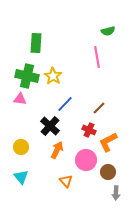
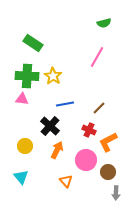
green semicircle: moved 4 px left, 8 px up
green rectangle: moved 3 px left; rotated 60 degrees counterclockwise
pink line: rotated 40 degrees clockwise
green cross: rotated 10 degrees counterclockwise
pink triangle: moved 2 px right
blue line: rotated 36 degrees clockwise
yellow circle: moved 4 px right, 1 px up
